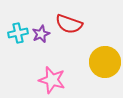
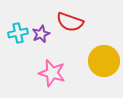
red semicircle: moved 1 px right, 2 px up
yellow circle: moved 1 px left, 1 px up
pink star: moved 7 px up
